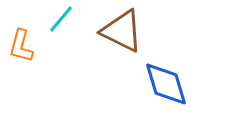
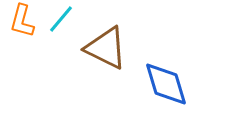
brown triangle: moved 16 px left, 17 px down
orange L-shape: moved 1 px right, 25 px up
